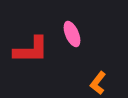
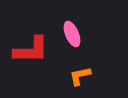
orange L-shape: moved 18 px left, 7 px up; rotated 40 degrees clockwise
